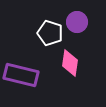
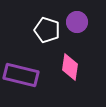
white pentagon: moved 3 px left, 3 px up
pink diamond: moved 4 px down
